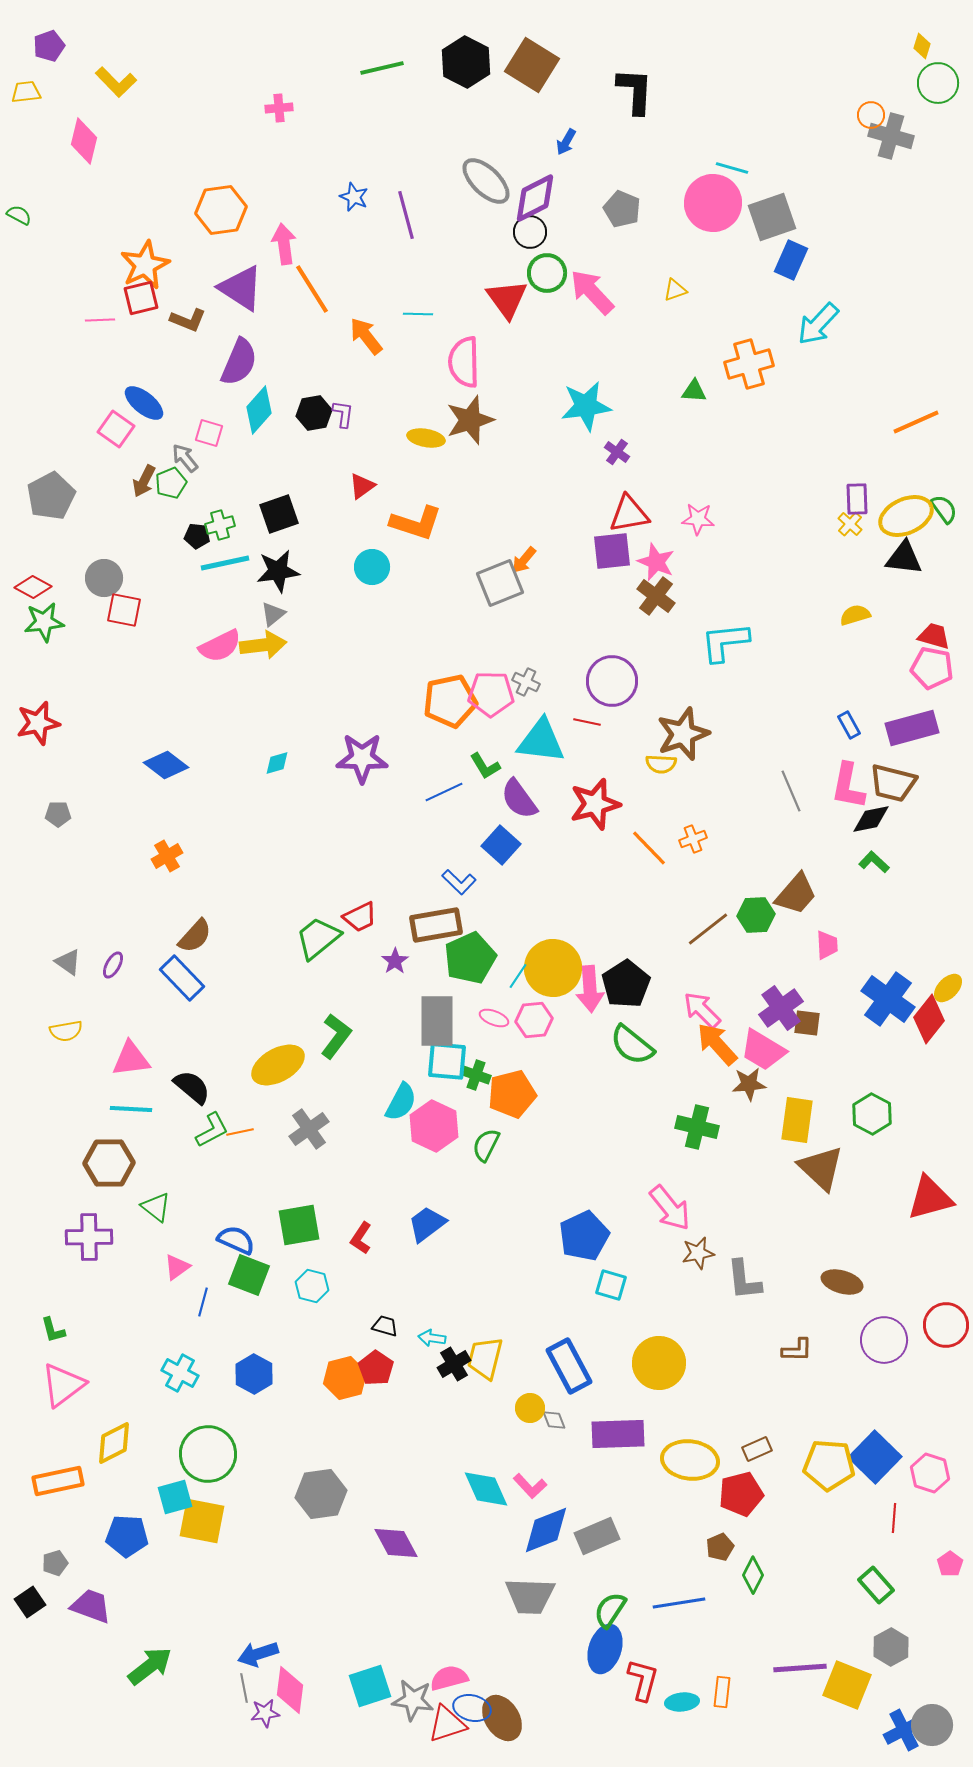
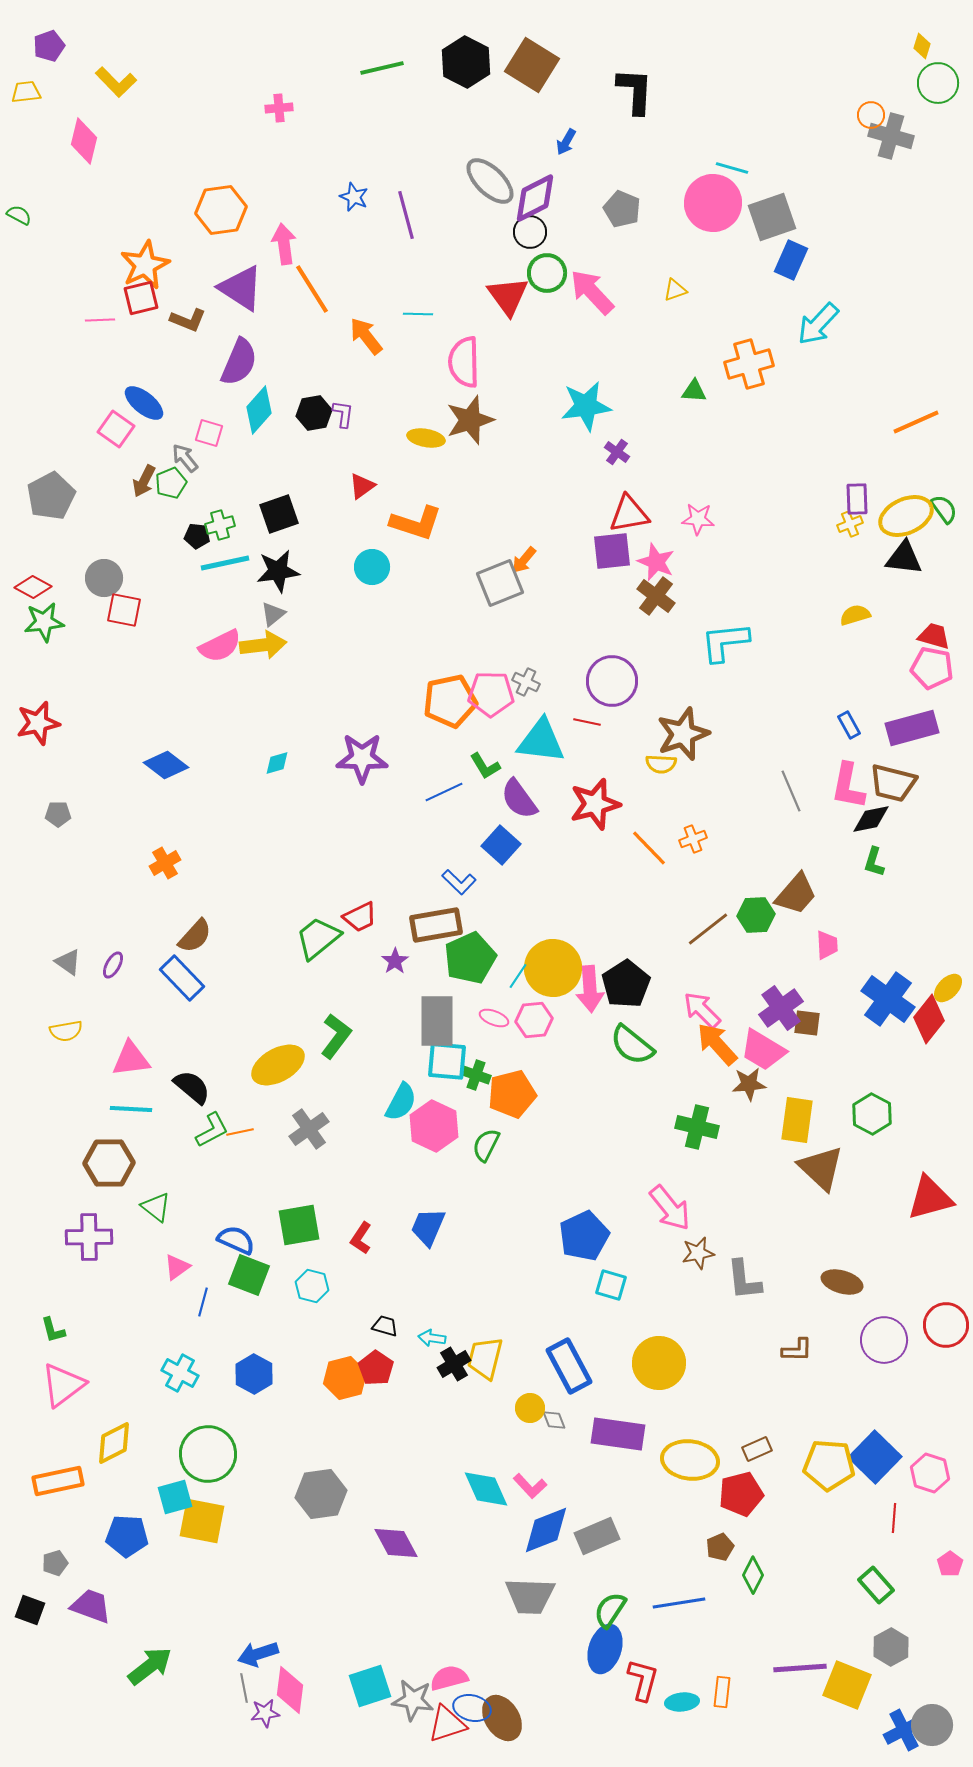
gray ellipse at (486, 181): moved 4 px right
red triangle at (507, 299): moved 1 px right, 3 px up
yellow cross at (850, 524): rotated 25 degrees clockwise
orange cross at (167, 856): moved 2 px left, 7 px down
green L-shape at (874, 862): rotated 116 degrees counterclockwise
blue trapezoid at (427, 1224): moved 1 px right, 3 px down; rotated 30 degrees counterclockwise
purple rectangle at (618, 1434): rotated 10 degrees clockwise
black square at (30, 1602): moved 8 px down; rotated 36 degrees counterclockwise
